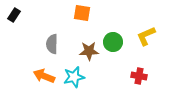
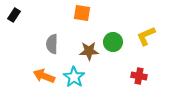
cyan star: rotated 25 degrees counterclockwise
